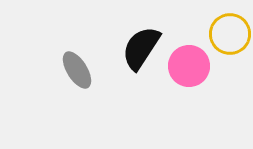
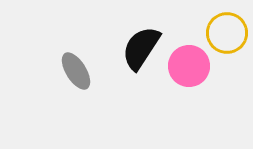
yellow circle: moved 3 px left, 1 px up
gray ellipse: moved 1 px left, 1 px down
